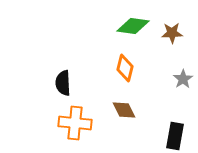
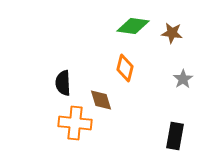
brown star: rotated 10 degrees clockwise
brown diamond: moved 23 px left, 10 px up; rotated 10 degrees clockwise
